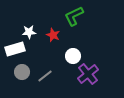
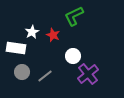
white star: moved 3 px right; rotated 24 degrees counterclockwise
white rectangle: moved 1 px right, 1 px up; rotated 24 degrees clockwise
